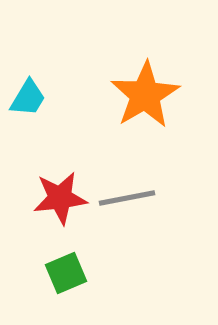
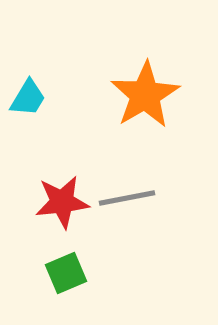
red star: moved 2 px right, 4 px down
